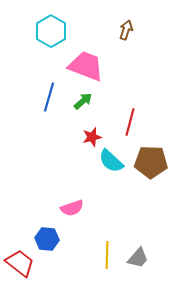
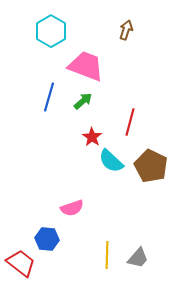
red star: rotated 24 degrees counterclockwise
brown pentagon: moved 4 px down; rotated 24 degrees clockwise
red trapezoid: moved 1 px right
